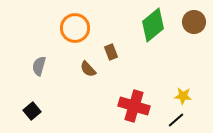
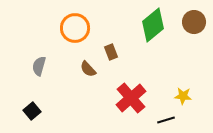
red cross: moved 3 px left, 8 px up; rotated 32 degrees clockwise
black line: moved 10 px left; rotated 24 degrees clockwise
